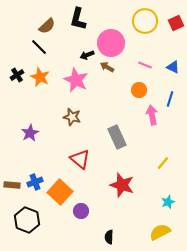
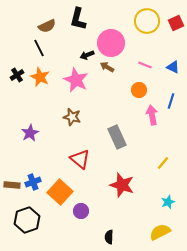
yellow circle: moved 2 px right
brown semicircle: rotated 18 degrees clockwise
black line: moved 1 px down; rotated 18 degrees clockwise
blue line: moved 1 px right, 2 px down
blue cross: moved 2 px left
black hexagon: rotated 20 degrees clockwise
